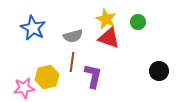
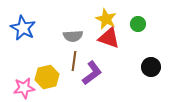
green circle: moved 2 px down
blue star: moved 10 px left
gray semicircle: rotated 12 degrees clockwise
brown line: moved 2 px right, 1 px up
black circle: moved 8 px left, 4 px up
purple L-shape: moved 1 px left, 3 px up; rotated 40 degrees clockwise
